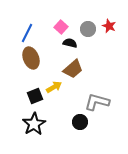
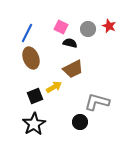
pink square: rotated 16 degrees counterclockwise
brown trapezoid: rotated 15 degrees clockwise
